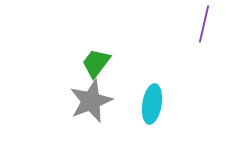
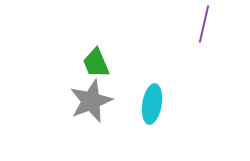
green trapezoid: rotated 60 degrees counterclockwise
